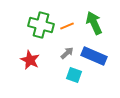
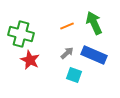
green cross: moved 20 px left, 9 px down
blue rectangle: moved 1 px up
